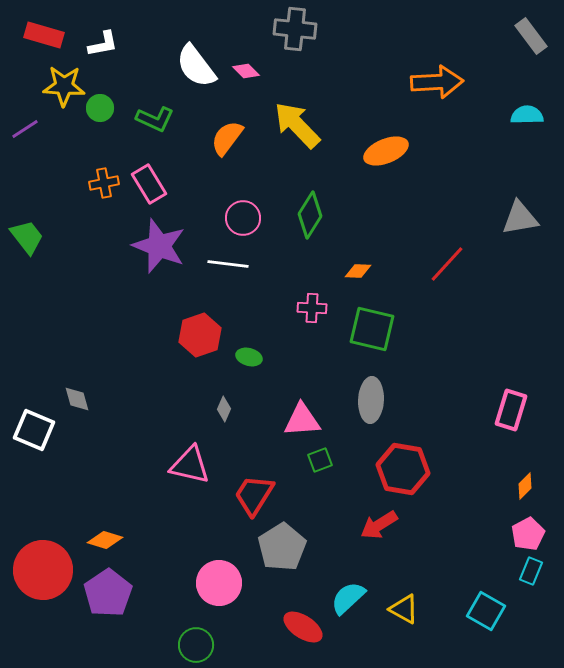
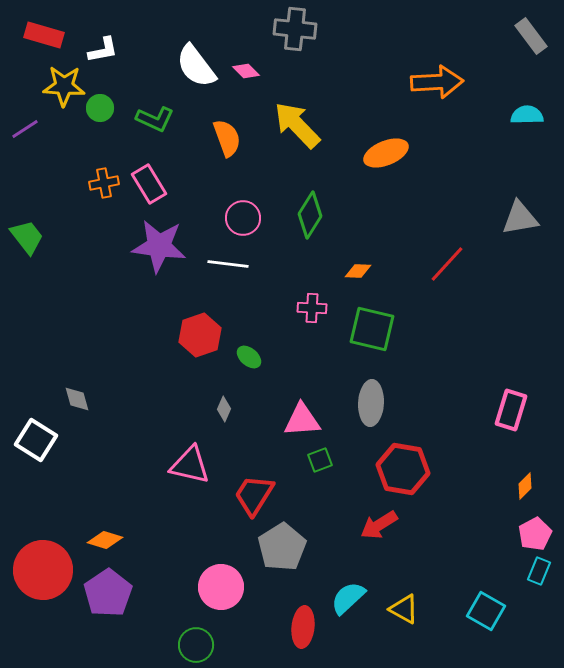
white L-shape at (103, 44): moved 6 px down
orange semicircle at (227, 138): rotated 123 degrees clockwise
orange ellipse at (386, 151): moved 2 px down
purple star at (159, 246): rotated 14 degrees counterclockwise
green ellipse at (249, 357): rotated 25 degrees clockwise
gray ellipse at (371, 400): moved 3 px down
white square at (34, 430): moved 2 px right, 10 px down; rotated 9 degrees clockwise
pink pentagon at (528, 534): moved 7 px right
cyan rectangle at (531, 571): moved 8 px right
pink circle at (219, 583): moved 2 px right, 4 px down
red ellipse at (303, 627): rotated 63 degrees clockwise
